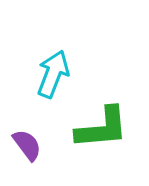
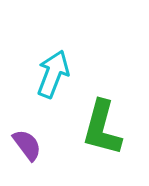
green L-shape: rotated 110 degrees clockwise
